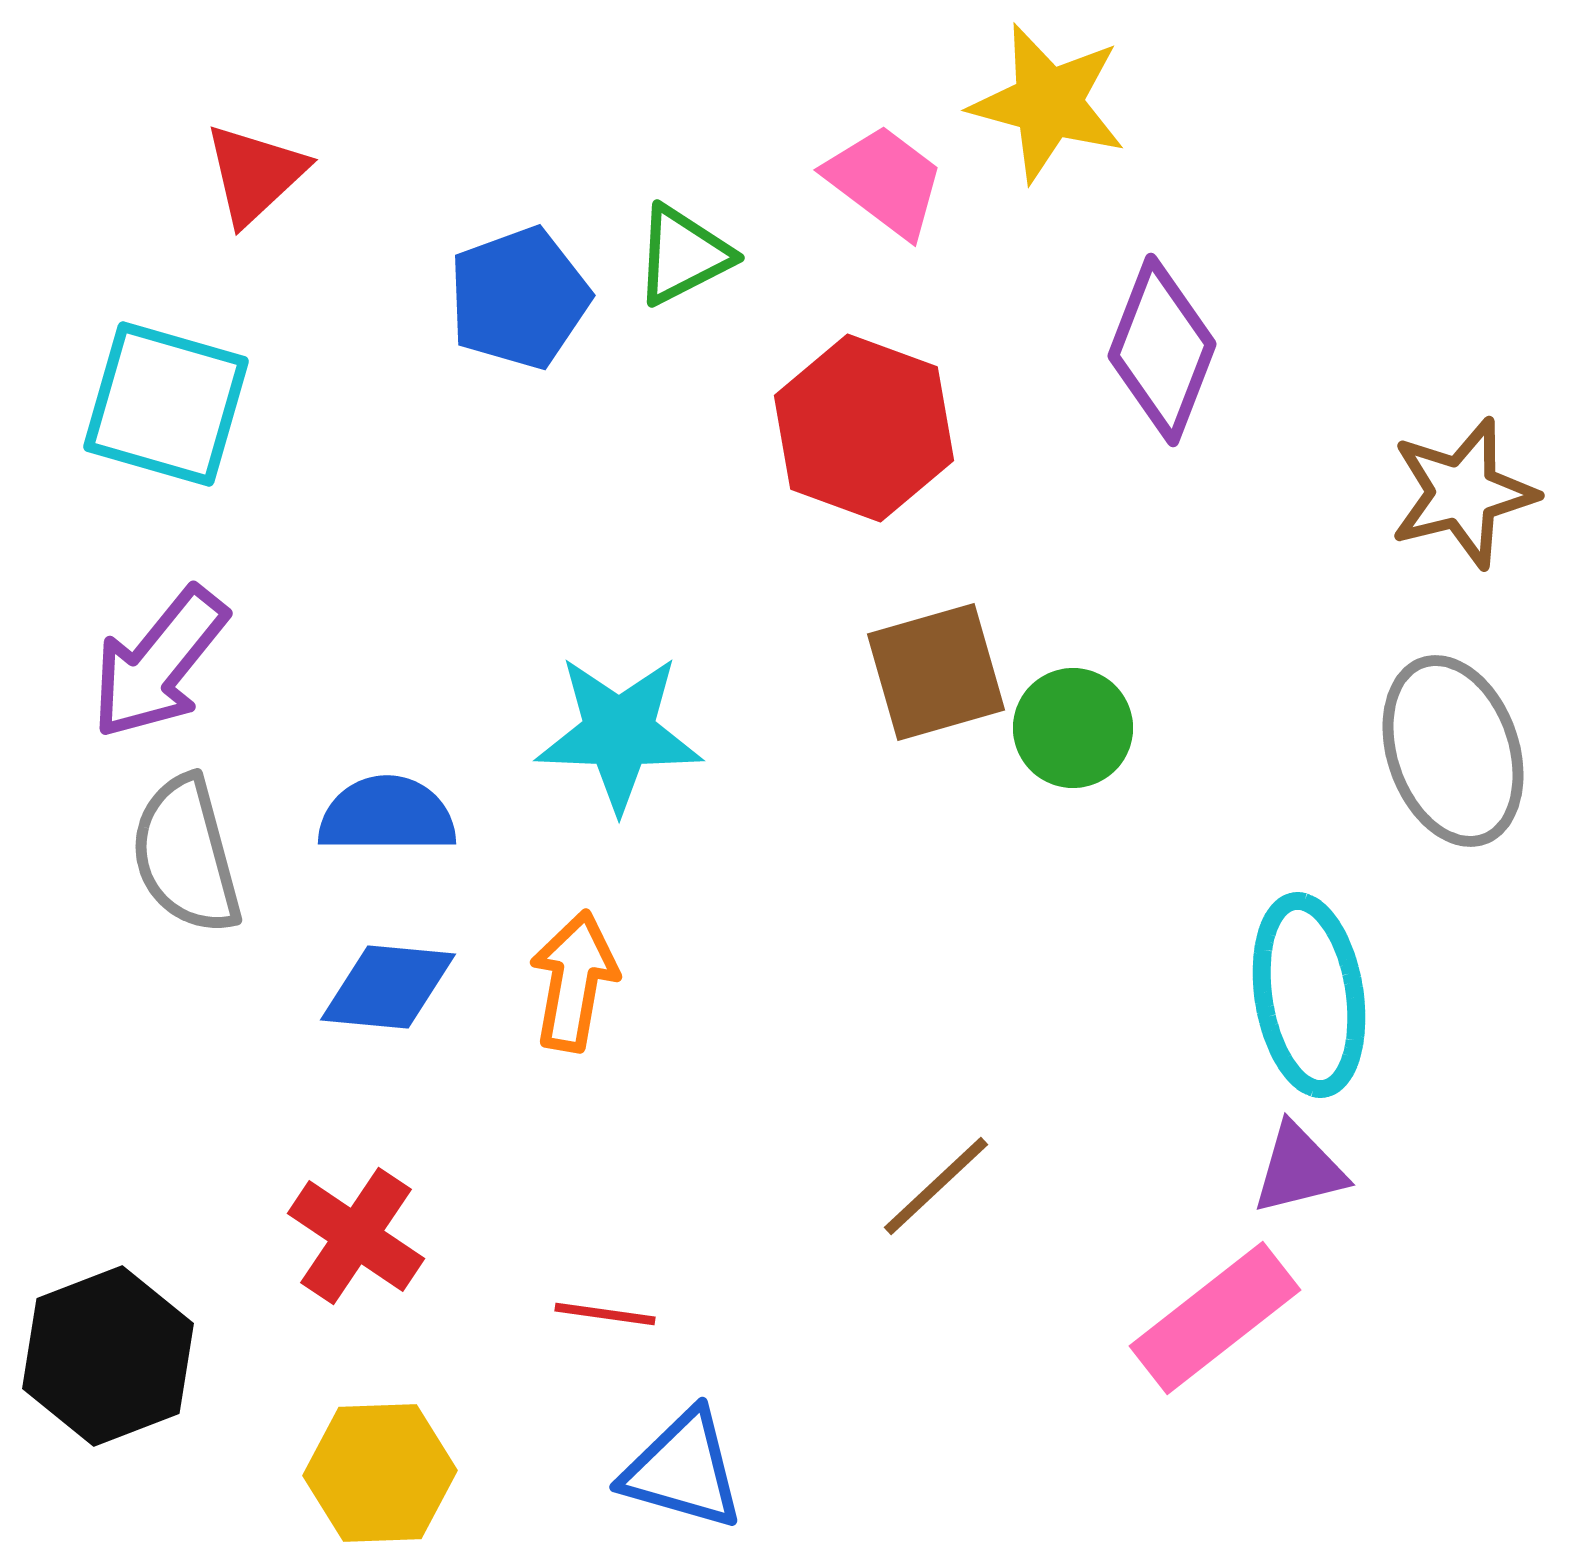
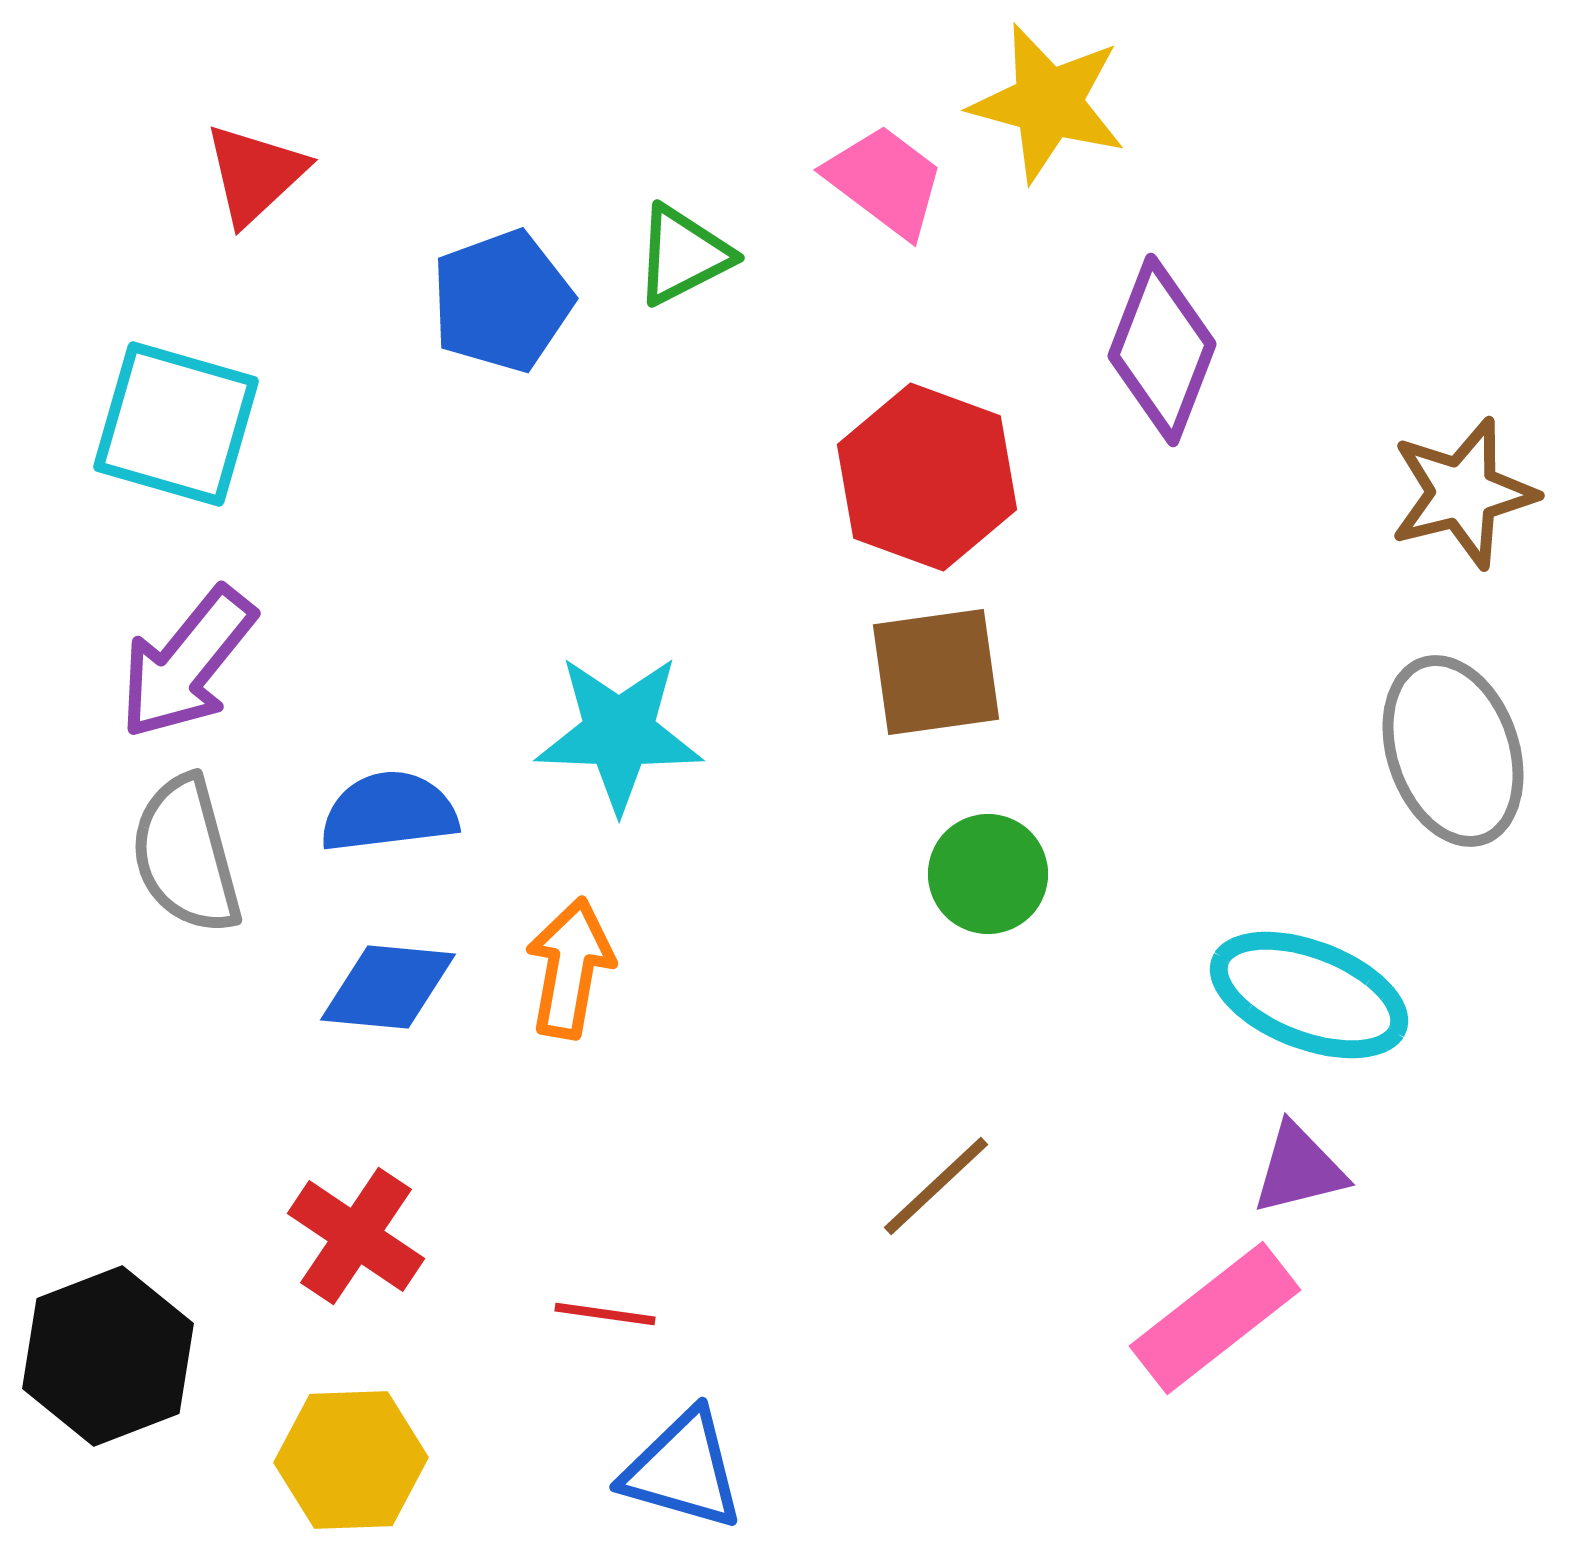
blue pentagon: moved 17 px left, 3 px down
cyan square: moved 10 px right, 20 px down
red hexagon: moved 63 px right, 49 px down
purple arrow: moved 28 px right
brown square: rotated 8 degrees clockwise
green circle: moved 85 px left, 146 px down
blue semicircle: moved 2 px right, 3 px up; rotated 7 degrees counterclockwise
orange arrow: moved 4 px left, 13 px up
cyan ellipse: rotated 60 degrees counterclockwise
yellow hexagon: moved 29 px left, 13 px up
